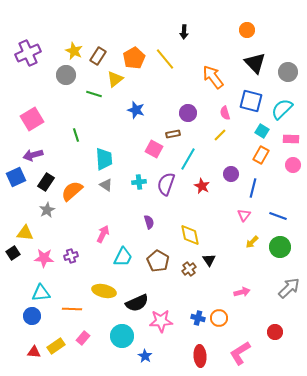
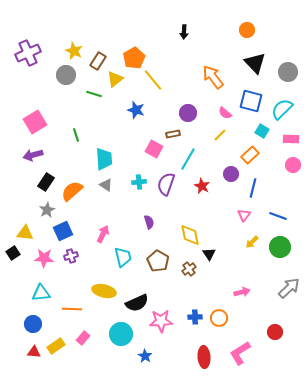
brown rectangle at (98, 56): moved 5 px down
yellow line at (165, 59): moved 12 px left, 21 px down
pink semicircle at (225, 113): rotated 32 degrees counterclockwise
pink square at (32, 119): moved 3 px right, 3 px down
orange rectangle at (261, 155): moved 11 px left; rotated 18 degrees clockwise
blue square at (16, 177): moved 47 px right, 54 px down
cyan trapezoid at (123, 257): rotated 40 degrees counterclockwise
black triangle at (209, 260): moved 6 px up
blue circle at (32, 316): moved 1 px right, 8 px down
blue cross at (198, 318): moved 3 px left, 1 px up; rotated 16 degrees counterclockwise
cyan circle at (122, 336): moved 1 px left, 2 px up
red ellipse at (200, 356): moved 4 px right, 1 px down
